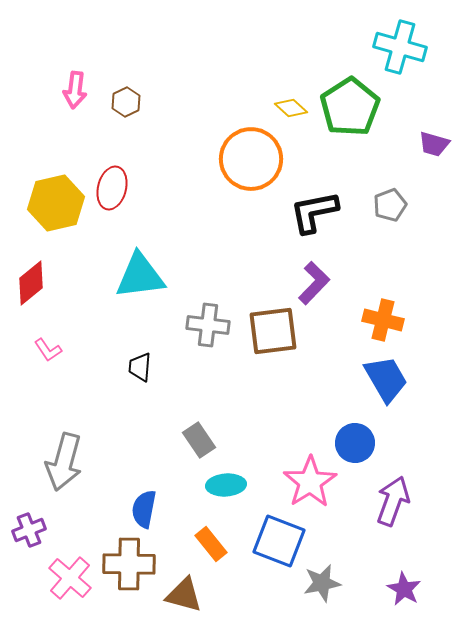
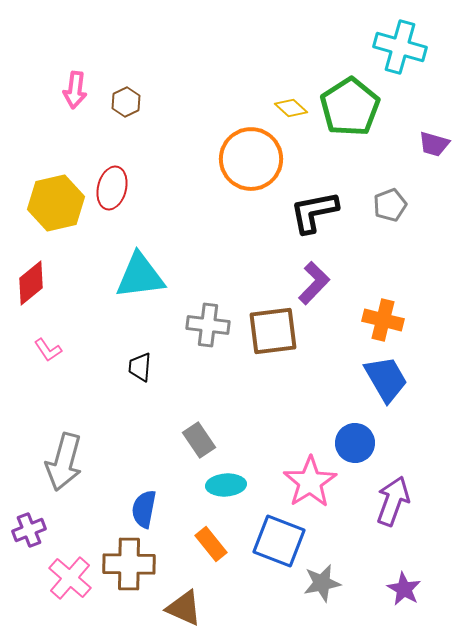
brown triangle: moved 13 px down; rotated 9 degrees clockwise
